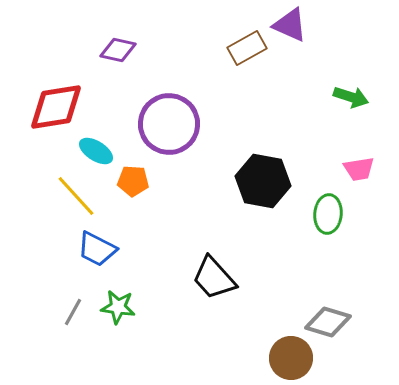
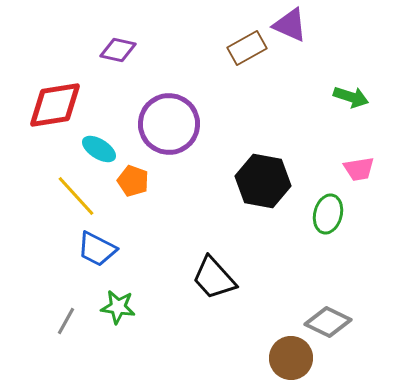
red diamond: moved 1 px left, 2 px up
cyan ellipse: moved 3 px right, 2 px up
orange pentagon: rotated 16 degrees clockwise
green ellipse: rotated 9 degrees clockwise
gray line: moved 7 px left, 9 px down
gray diamond: rotated 9 degrees clockwise
